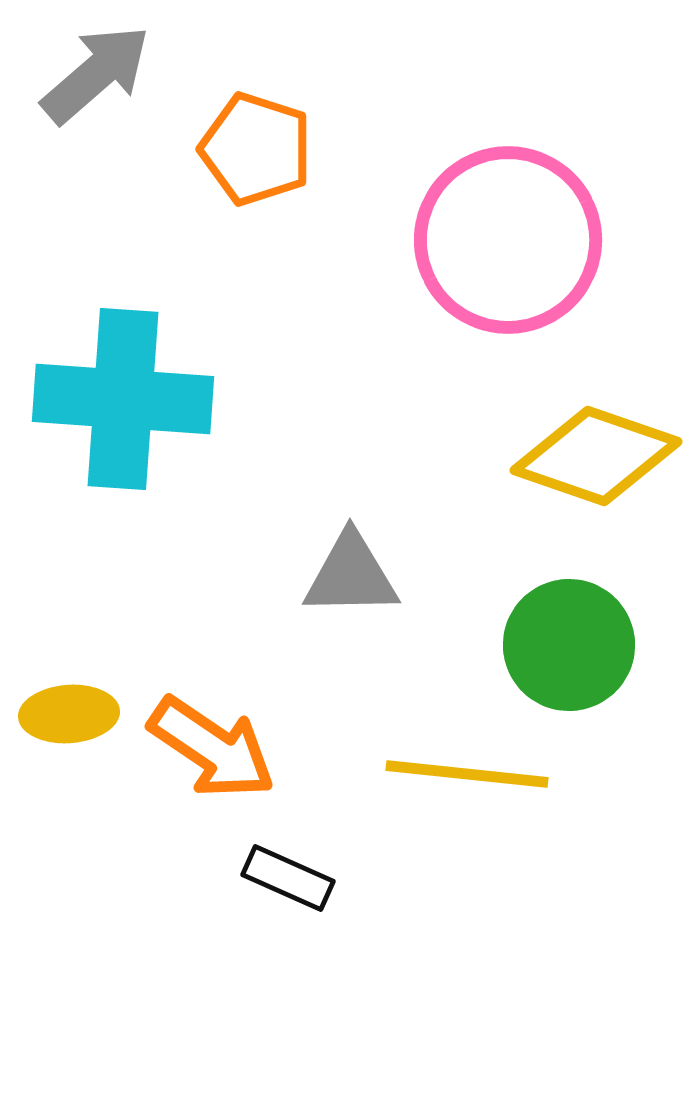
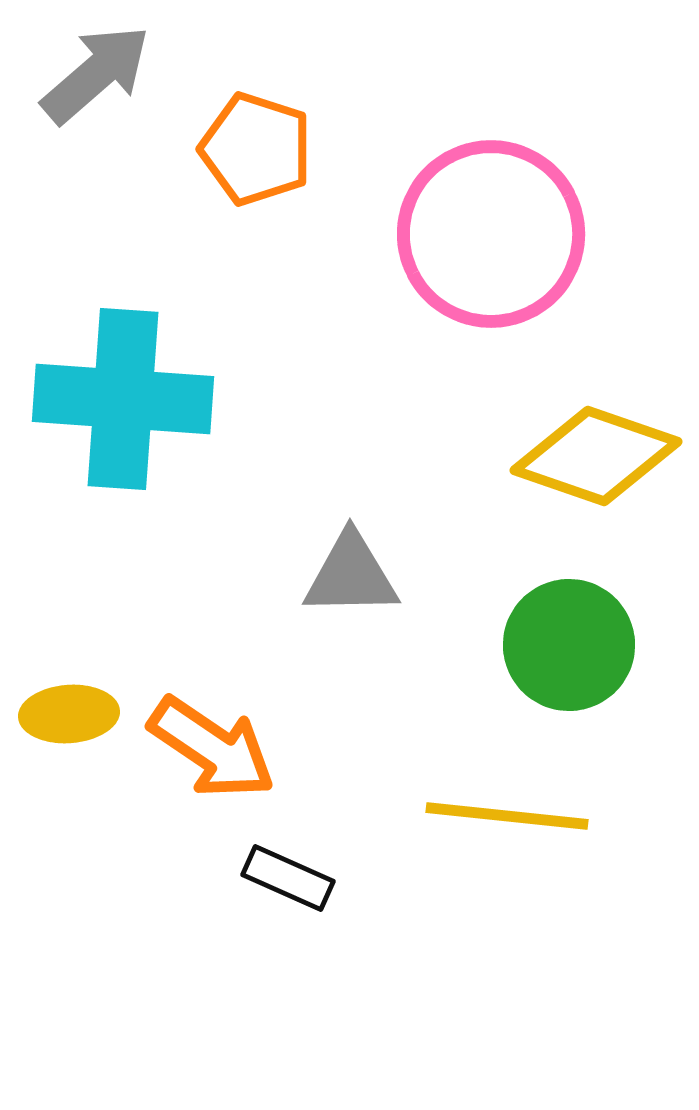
pink circle: moved 17 px left, 6 px up
yellow line: moved 40 px right, 42 px down
